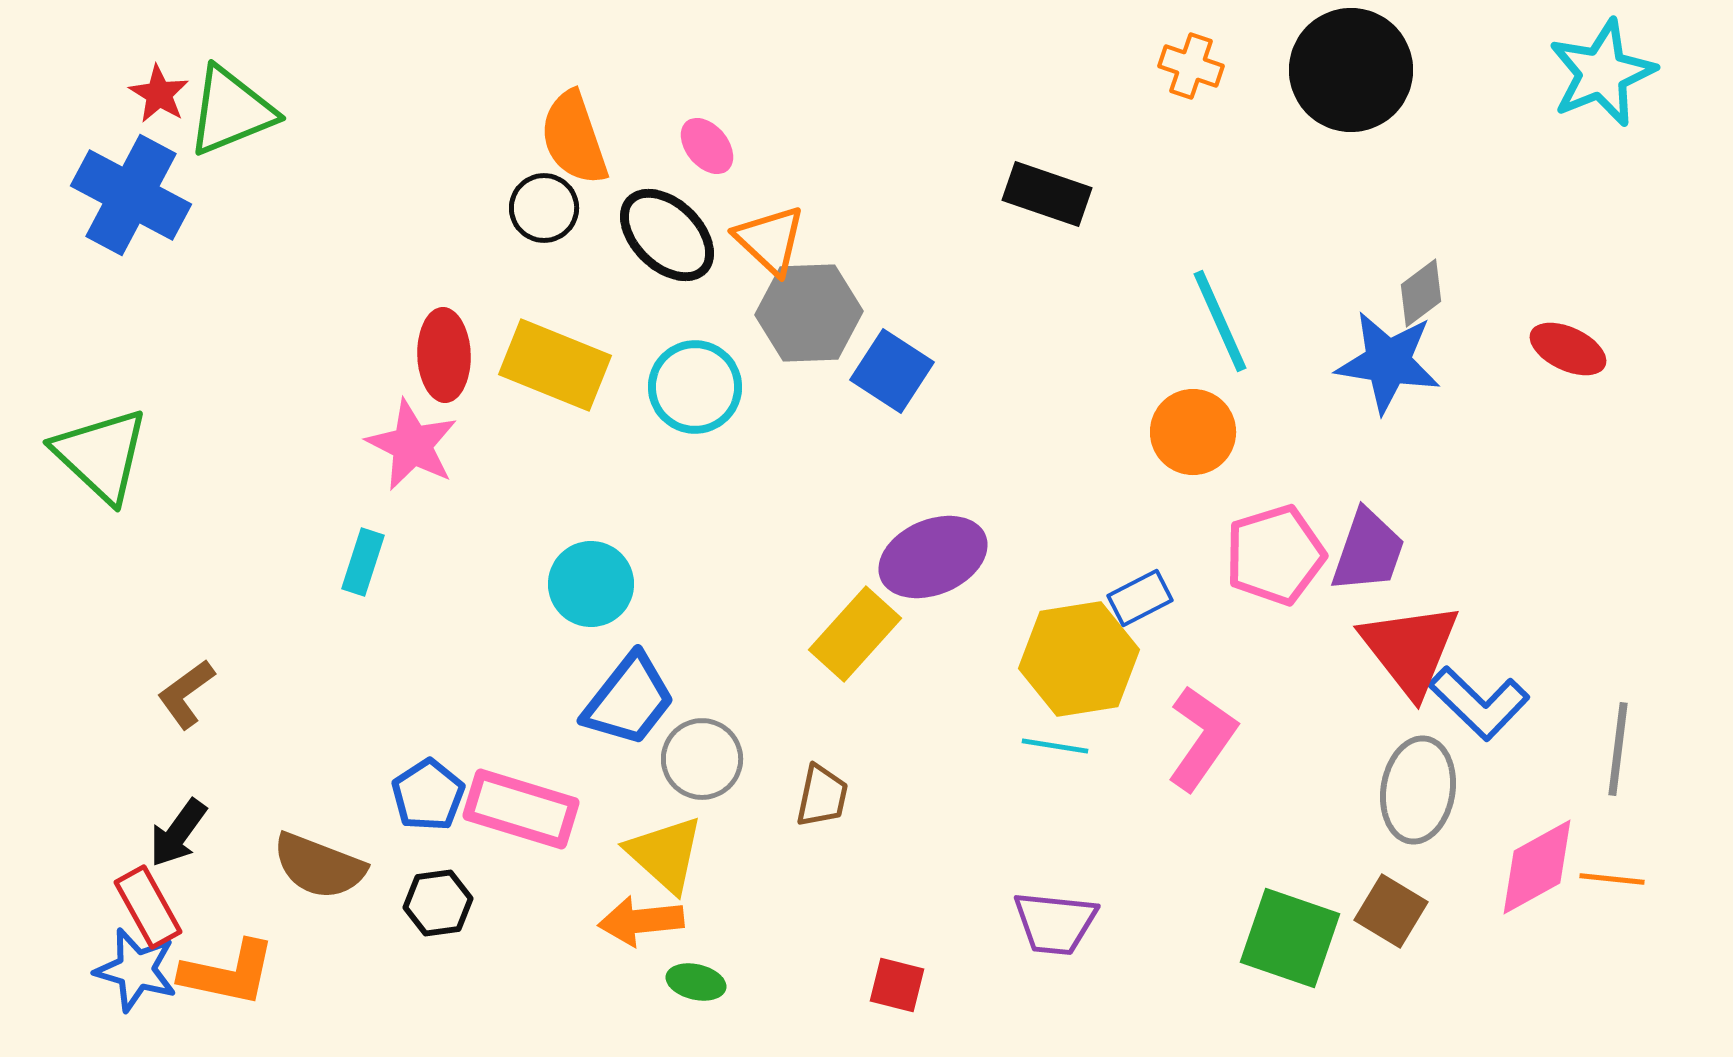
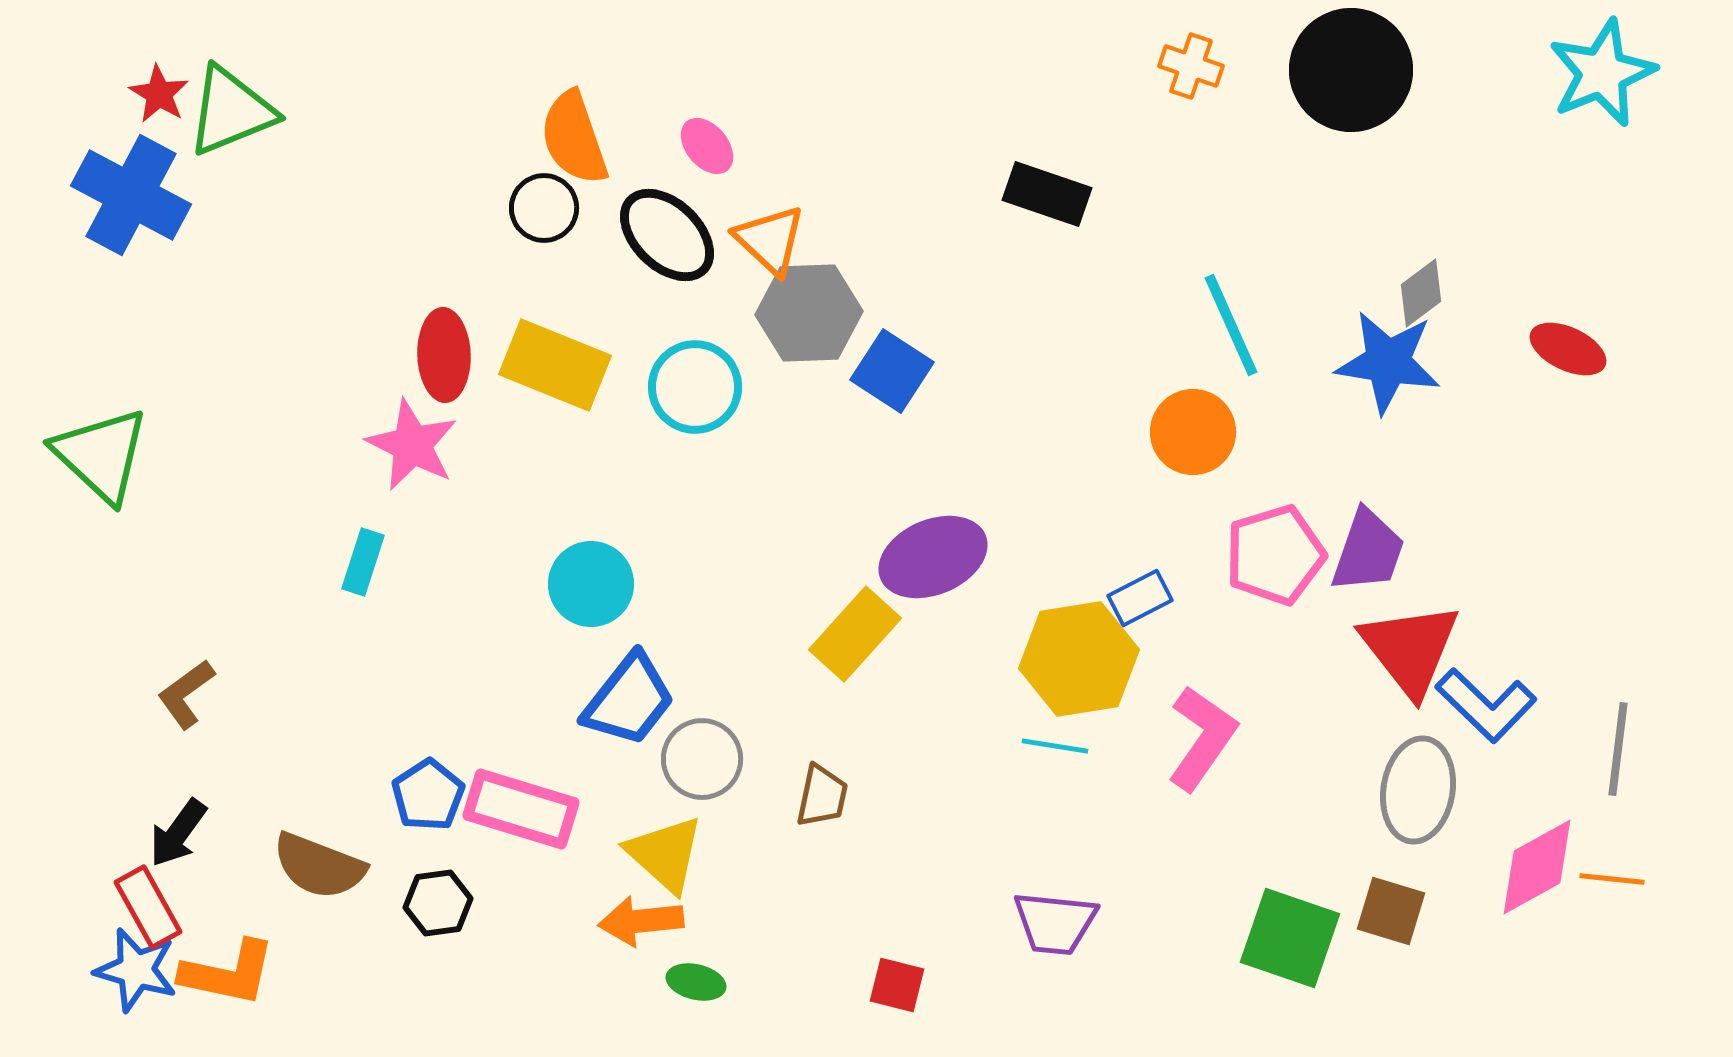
cyan line at (1220, 321): moved 11 px right, 4 px down
blue L-shape at (1479, 703): moved 7 px right, 2 px down
brown square at (1391, 911): rotated 14 degrees counterclockwise
